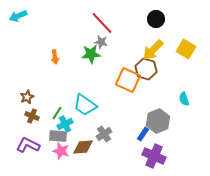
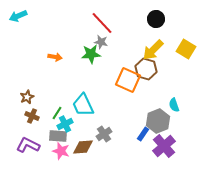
orange arrow: rotated 72 degrees counterclockwise
cyan semicircle: moved 10 px left, 6 px down
cyan trapezoid: moved 2 px left; rotated 30 degrees clockwise
purple cross: moved 10 px right, 10 px up; rotated 25 degrees clockwise
